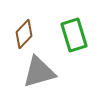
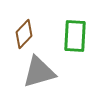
green rectangle: moved 1 px right, 1 px down; rotated 20 degrees clockwise
